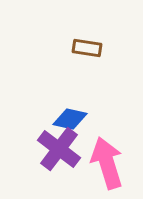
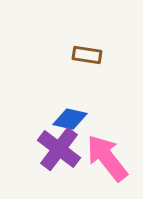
brown rectangle: moved 7 px down
pink arrow: moved 5 px up; rotated 21 degrees counterclockwise
